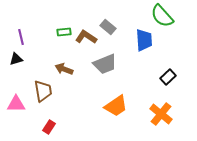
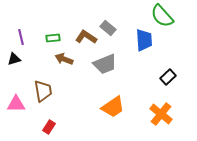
gray rectangle: moved 1 px down
green rectangle: moved 11 px left, 6 px down
black triangle: moved 2 px left
brown arrow: moved 10 px up
orange trapezoid: moved 3 px left, 1 px down
